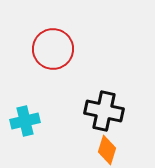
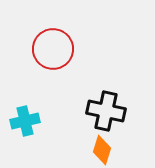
black cross: moved 2 px right
orange diamond: moved 5 px left
